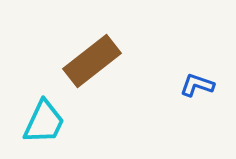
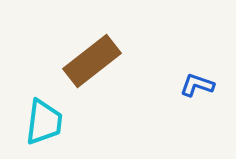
cyan trapezoid: rotated 18 degrees counterclockwise
